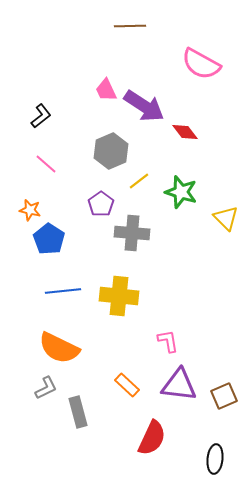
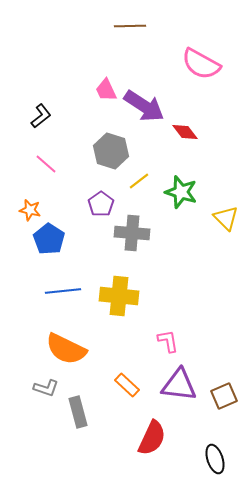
gray hexagon: rotated 20 degrees counterclockwise
orange semicircle: moved 7 px right, 1 px down
gray L-shape: rotated 45 degrees clockwise
black ellipse: rotated 24 degrees counterclockwise
